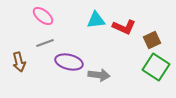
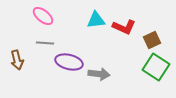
gray line: rotated 24 degrees clockwise
brown arrow: moved 2 px left, 2 px up
gray arrow: moved 1 px up
